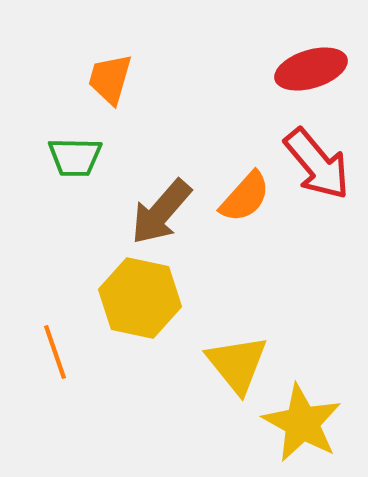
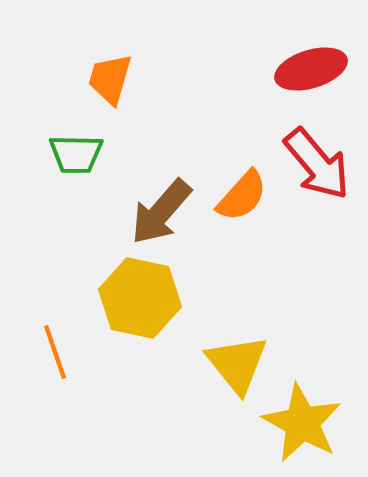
green trapezoid: moved 1 px right, 3 px up
orange semicircle: moved 3 px left, 1 px up
